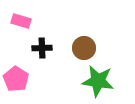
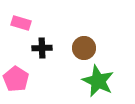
pink rectangle: moved 2 px down
green star: rotated 16 degrees clockwise
